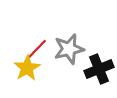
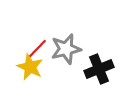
gray star: moved 3 px left
yellow star: moved 3 px right, 1 px up; rotated 16 degrees counterclockwise
